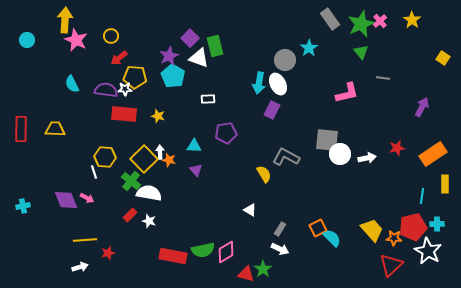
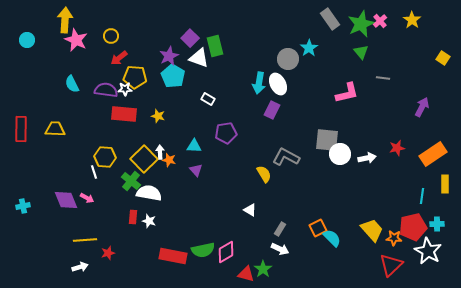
gray circle at (285, 60): moved 3 px right, 1 px up
white rectangle at (208, 99): rotated 32 degrees clockwise
red rectangle at (130, 215): moved 3 px right, 2 px down; rotated 40 degrees counterclockwise
